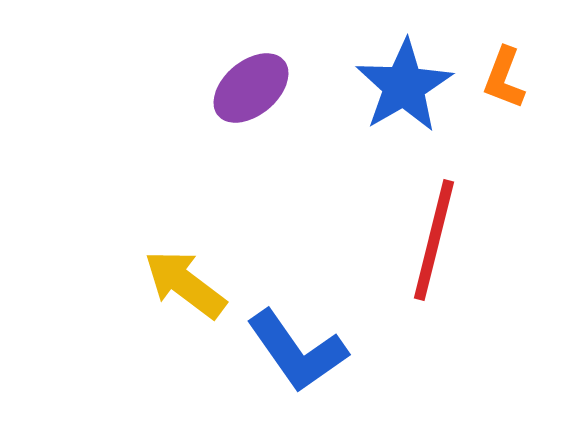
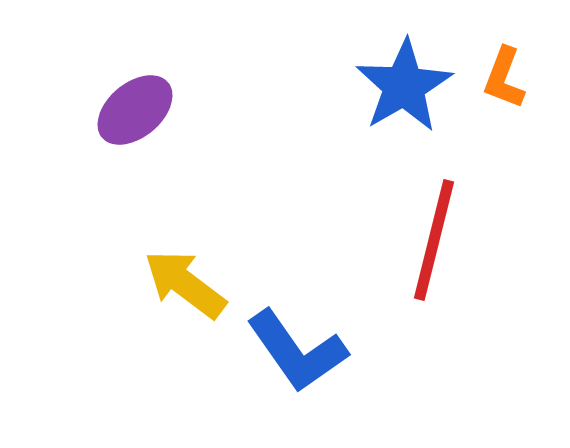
purple ellipse: moved 116 px left, 22 px down
